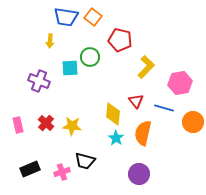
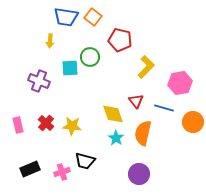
yellow diamond: rotated 25 degrees counterclockwise
